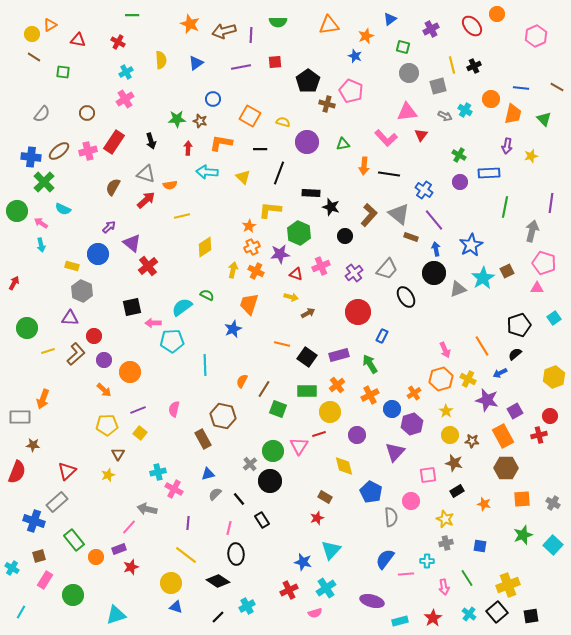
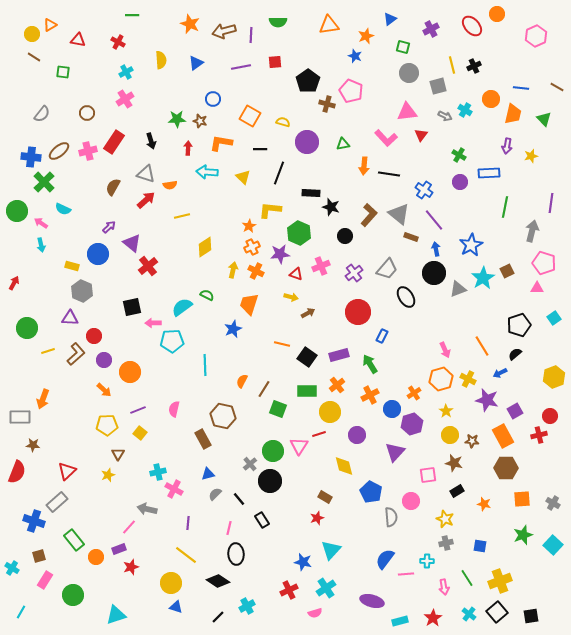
yellow cross at (508, 585): moved 8 px left, 4 px up
